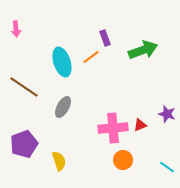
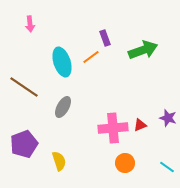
pink arrow: moved 14 px right, 5 px up
purple star: moved 1 px right, 4 px down
orange circle: moved 2 px right, 3 px down
